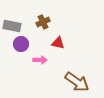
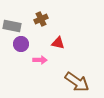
brown cross: moved 2 px left, 3 px up
